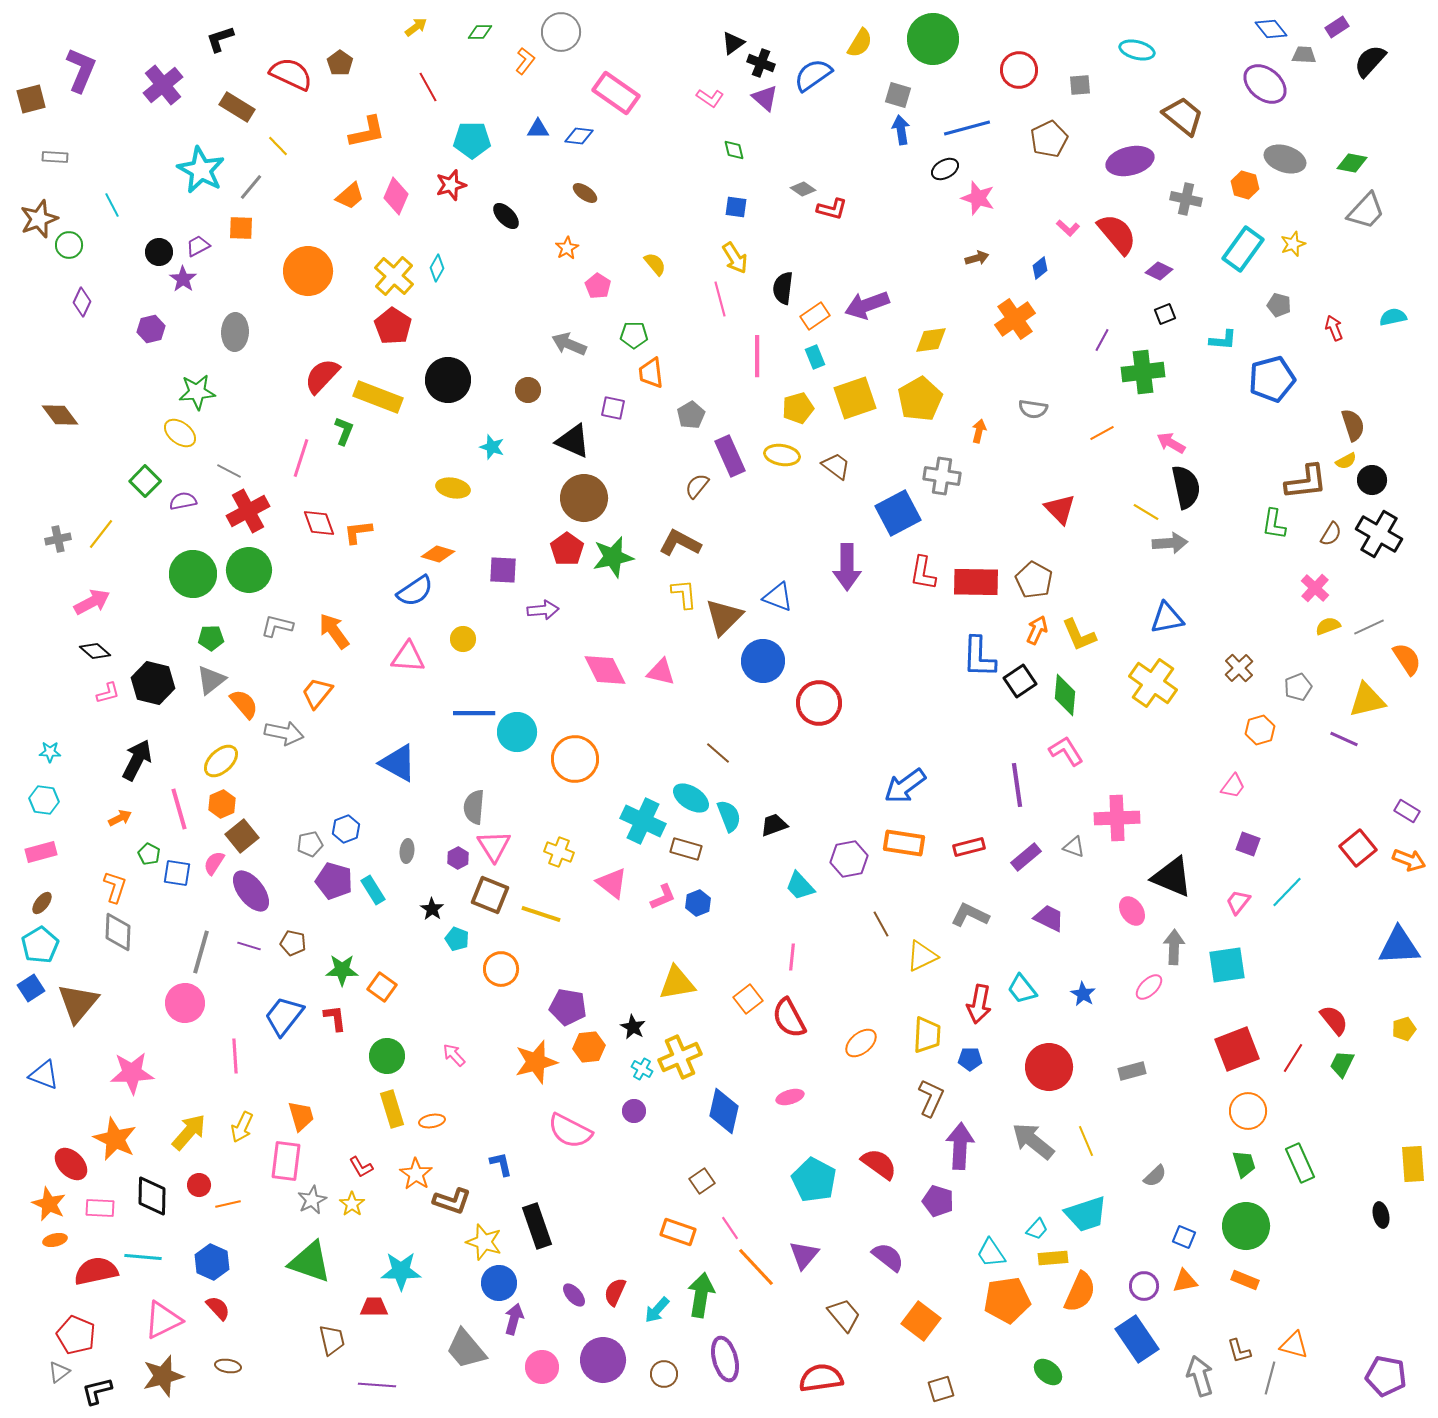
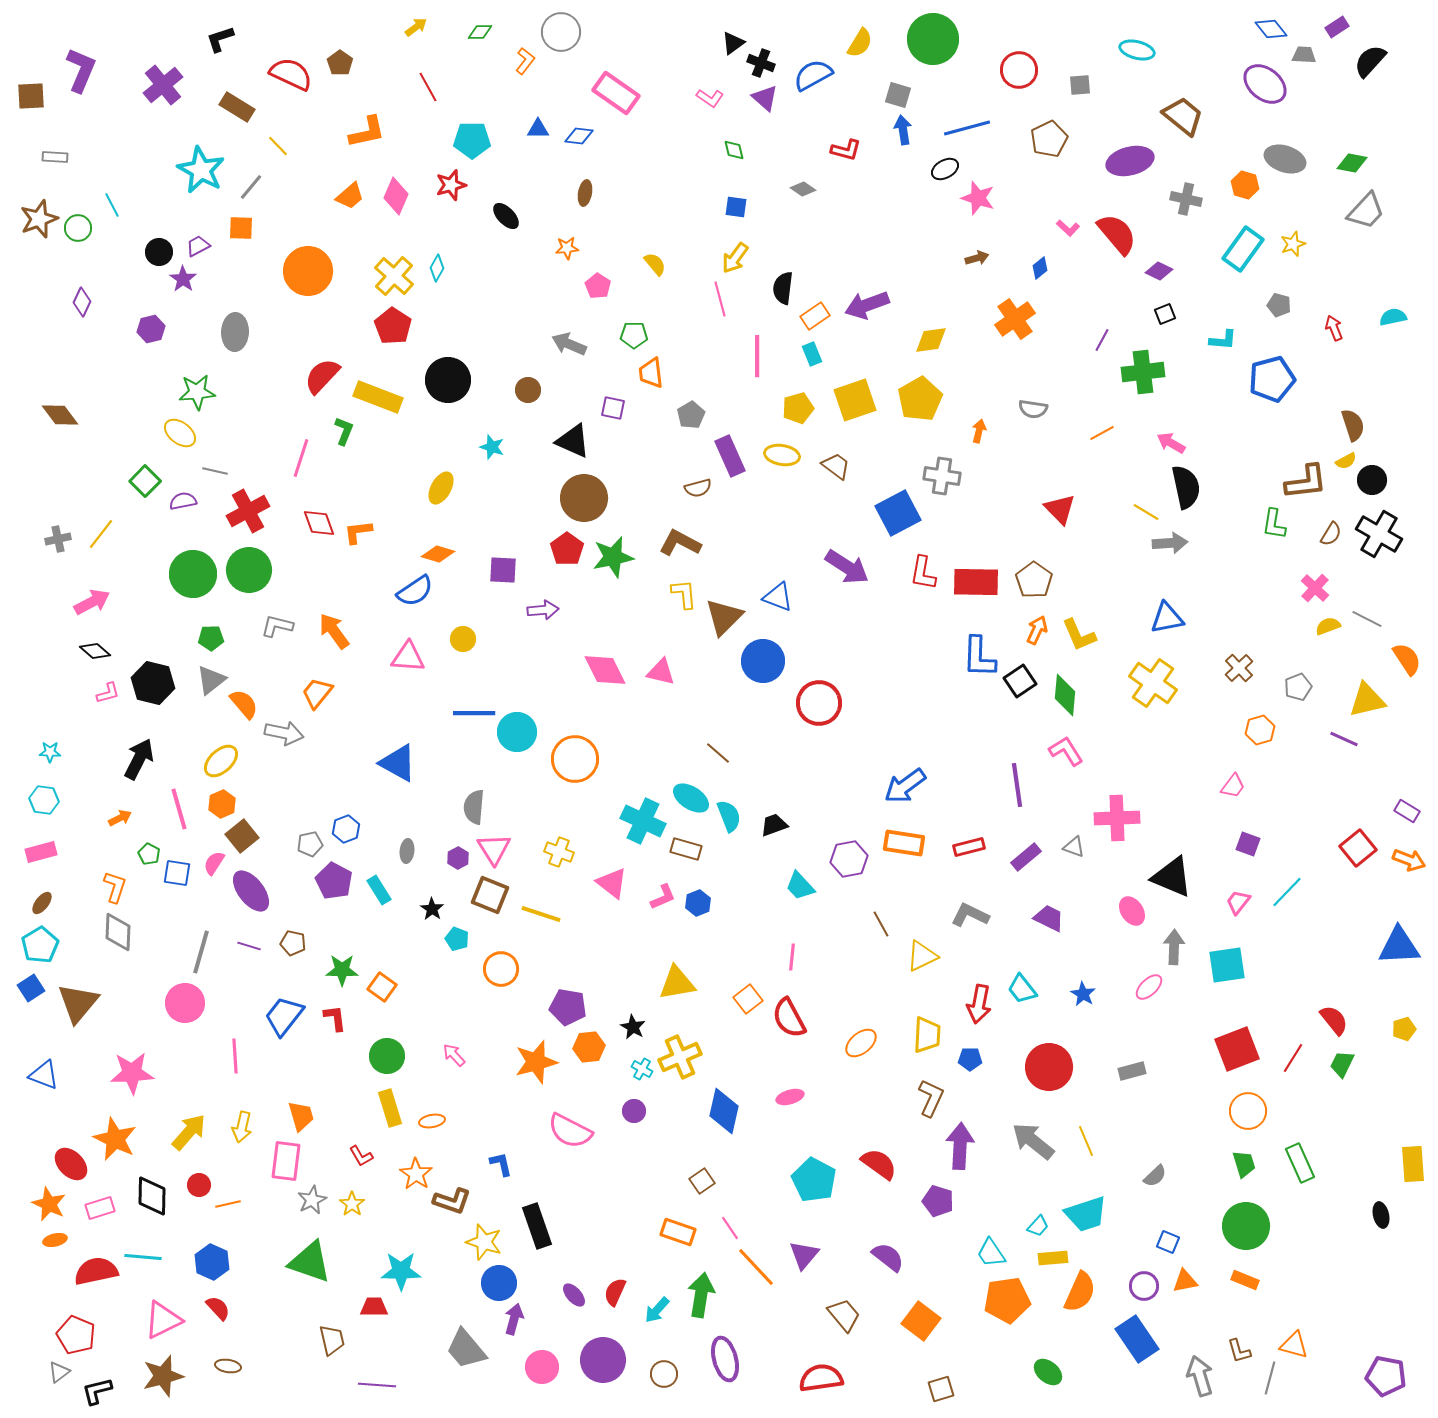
blue semicircle at (813, 75): rotated 6 degrees clockwise
brown square at (31, 99): moved 3 px up; rotated 12 degrees clockwise
blue arrow at (901, 130): moved 2 px right
brown ellipse at (585, 193): rotated 65 degrees clockwise
red L-shape at (832, 209): moved 14 px right, 59 px up
green circle at (69, 245): moved 9 px right, 17 px up
orange star at (567, 248): rotated 25 degrees clockwise
yellow arrow at (735, 258): rotated 68 degrees clockwise
cyan rectangle at (815, 357): moved 3 px left, 3 px up
yellow square at (855, 398): moved 2 px down
gray line at (229, 471): moved 14 px left; rotated 15 degrees counterclockwise
brown semicircle at (697, 486): moved 1 px right, 2 px down; rotated 144 degrees counterclockwise
yellow ellipse at (453, 488): moved 12 px left; rotated 72 degrees counterclockwise
purple arrow at (847, 567): rotated 57 degrees counterclockwise
brown pentagon at (1034, 580): rotated 6 degrees clockwise
gray line at (1369, 627): moved 2 px left, 8 px up; rotated 52 degrees clockwise
black arrow at (137, 760): moved 2 px right, 1 px up
pink triangle at (494, 846): moved 3 px down
purple pentagon at (334, 881): rotated 12 degrees clockwise
cyan rectangle at (373, 890): moved 6 px right
yellow rectangle at (392, 1109): moved 2 px left, 1 px up
yellow arrow at (242, 1127): rotated 12 degrees counterclockwise
red L-shape at (361, 1167): moved 11 px up
pink rectangle at (100, 1208): rotated 20 degrees counterclockwise
cyan trapezoid at (1037, 1229): moved 1 px right, 3 px up
blue square at (1184, 1237): moved 16 px left, 5 px down
